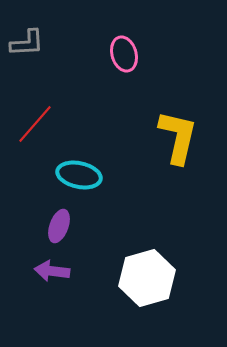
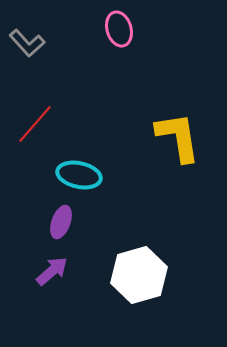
gray L-shape: rotated 51 degrees clockwise
pink ellipse: moved 5 px left, 25 px up
yellow L-shape: rotated 22 degrees counterclockwise
purple ellipse: moved 2 px right, 4 px up
purple arrow: rotated 132 degrees clockwise
white hexagon: moved 8 px left, 3 px up
